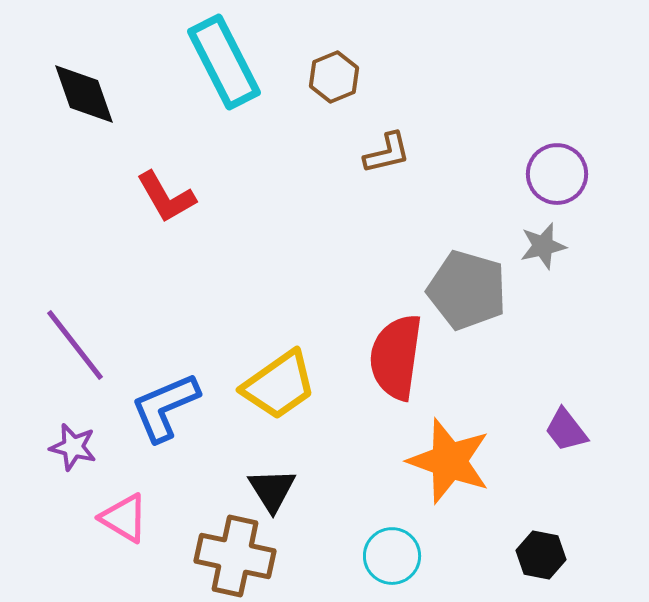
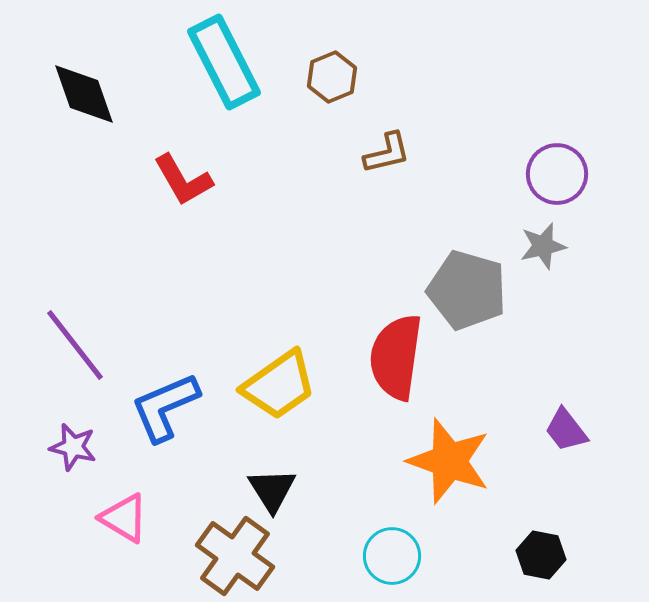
brown hexagon: moved 2 px left
red L-shape: moved 17 px right, 17 px up
brown cross: rotated 24 degrees clockwise
